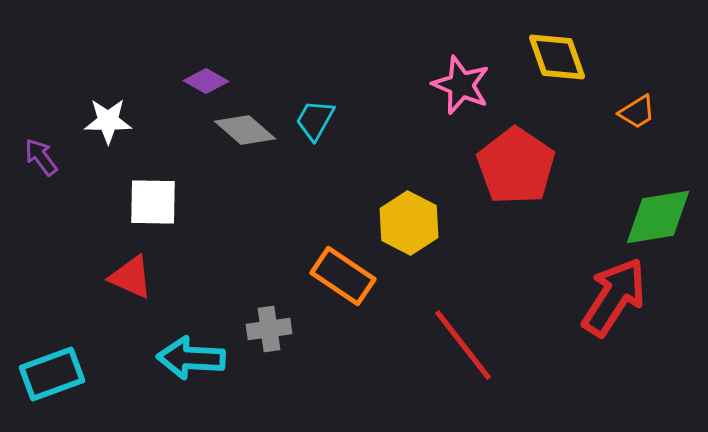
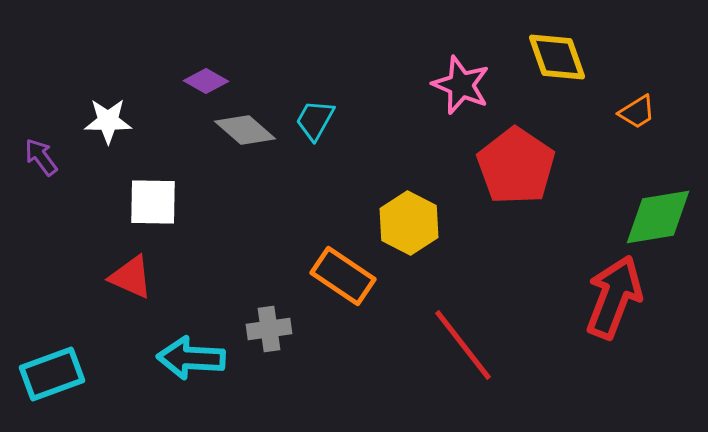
red arrow: rotated 12 degrees counterclockwise
